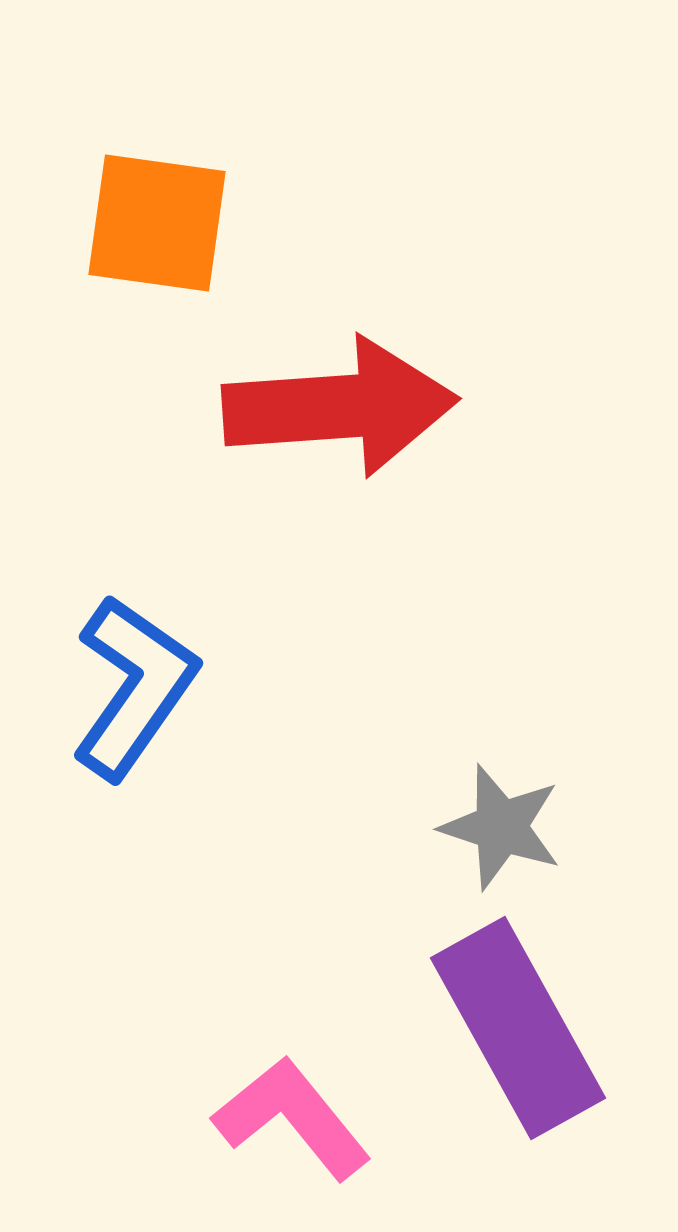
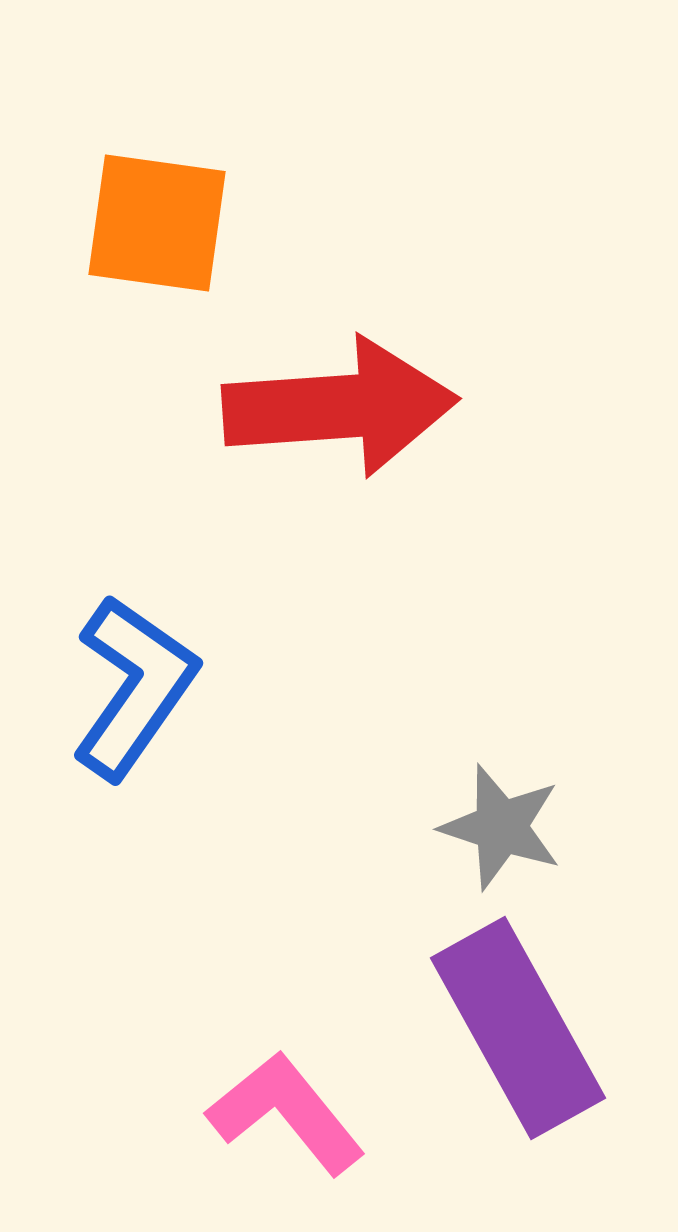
pink L-shape: moved 6 px left, 5 px up
